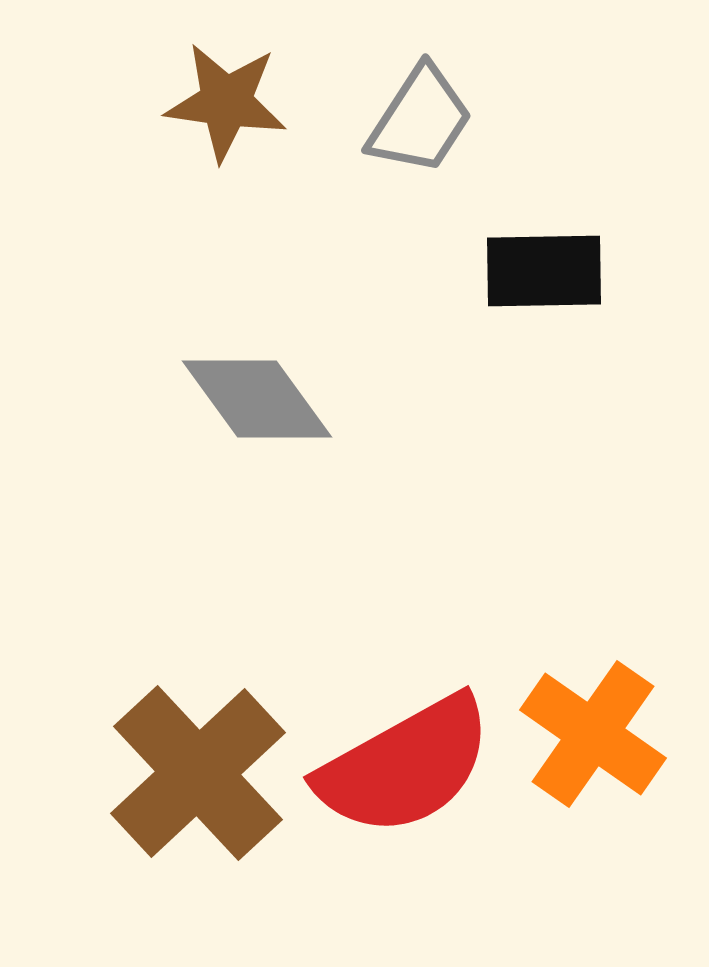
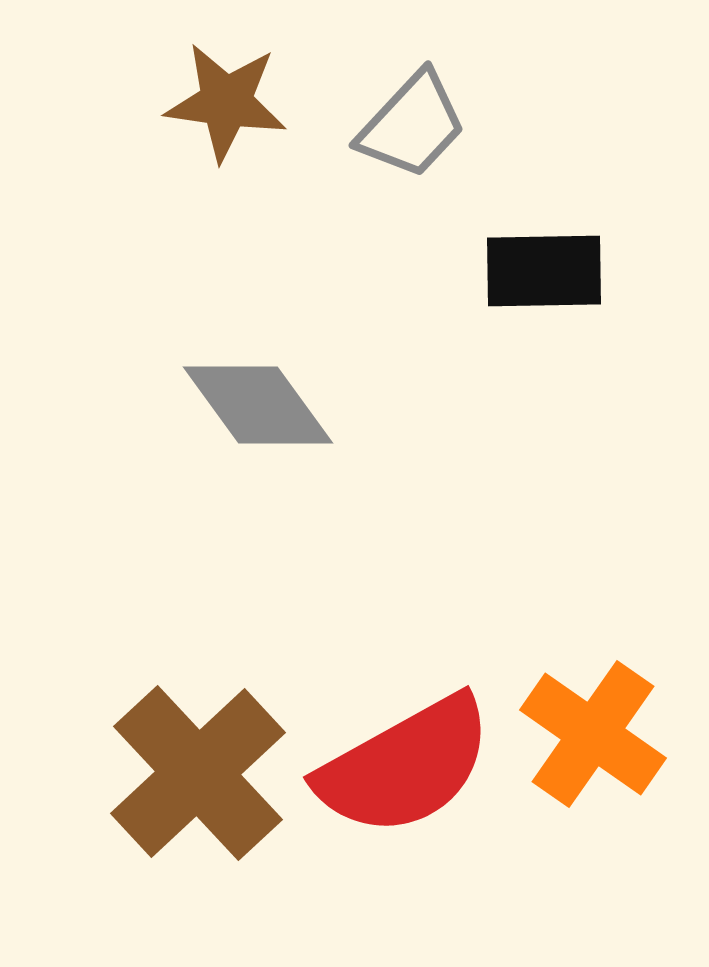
gray trapezoid: moved 8 px left, 5 px down; rotated 10 degrees clockwise
gray diamond: moved 1 px right, 6 px down
